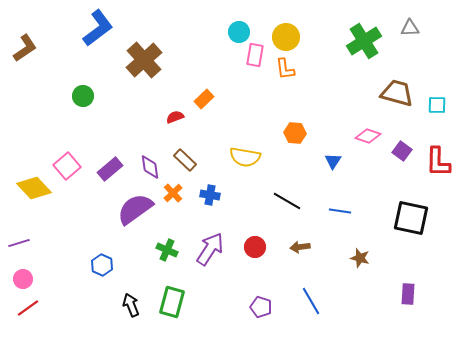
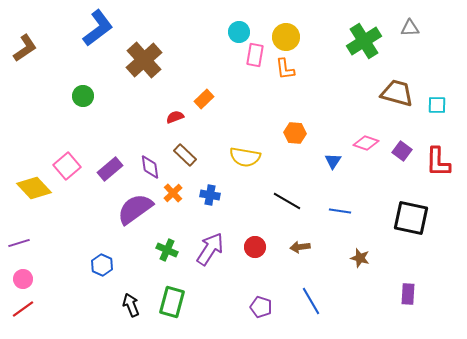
pink diamond at (368, 136): moved 2 px left, 7 px down
brown rectangle at (185, 160): moved 5 px up
red line at (28, 308): moved 5 px left, 1 px down
